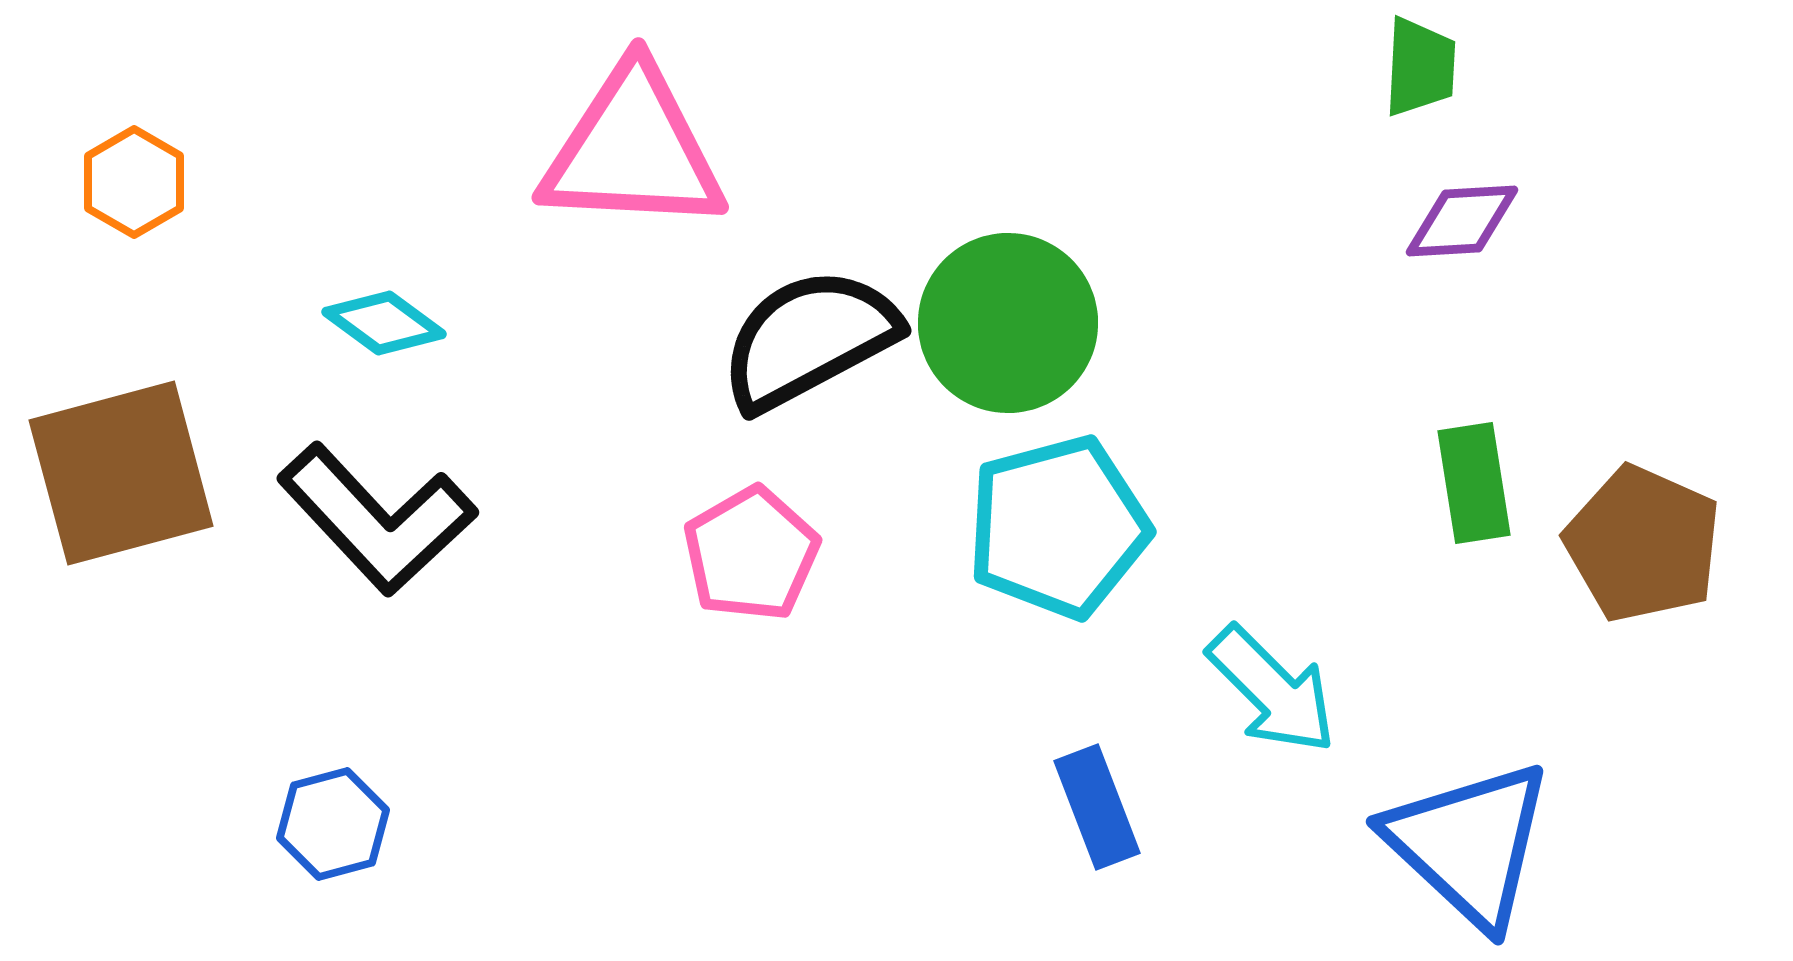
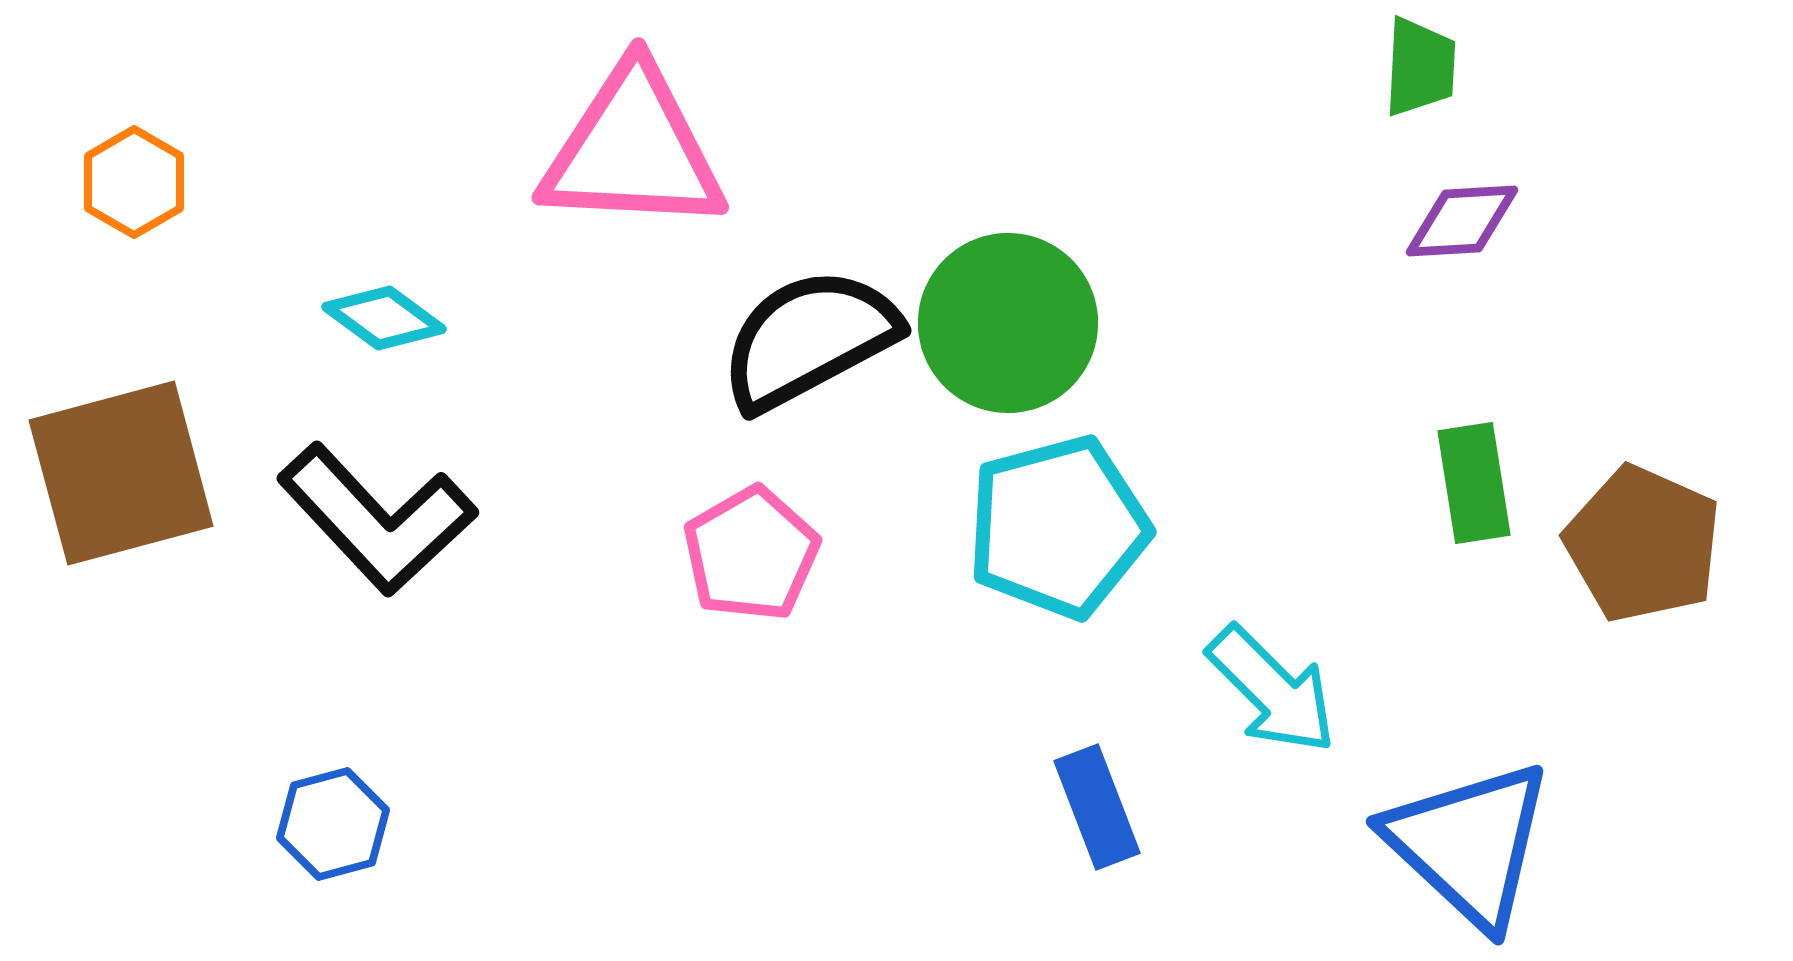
cyan diamond: moved 5 px up
